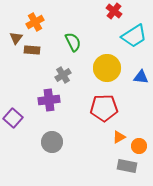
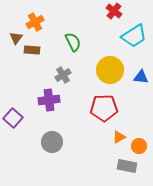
yellow circle: moved 3 px right, 2 px down
